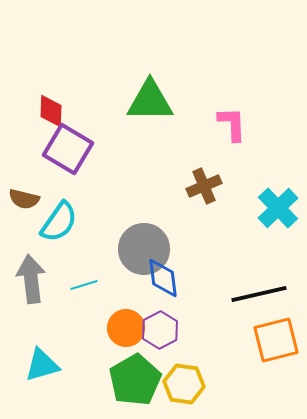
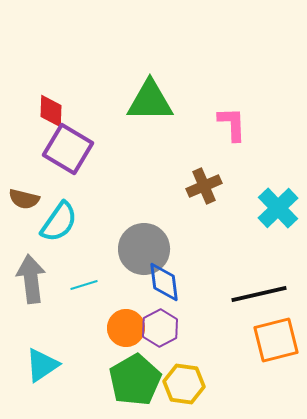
blue diamond: moved 1 px right, 4 px down
purple hexagon: moved 2 px up
cyan triangle: rotated 18 degrees counterclockwise
